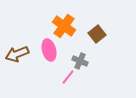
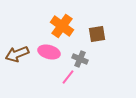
orange cross: moved 2 px left
brown square: rotated 30 degrees clockwise
pink ellipse: moved 2 px down; rotated 60 degrees counterclockwise
gray cross: moved 2 px up
